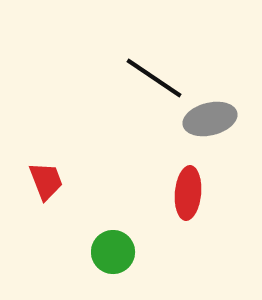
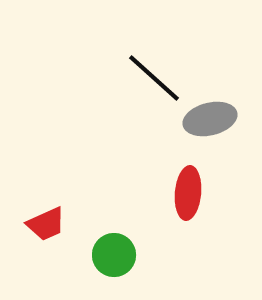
black line: rotated 8 degrees clockwise
red trapezoid: moved 43 px down; rotated 87 degrees clockwise
green circle: moved 1 px right, 3 px down
